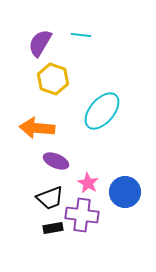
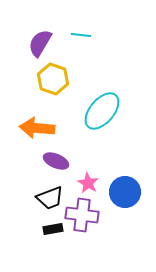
black rectangle: moved 1 px down
